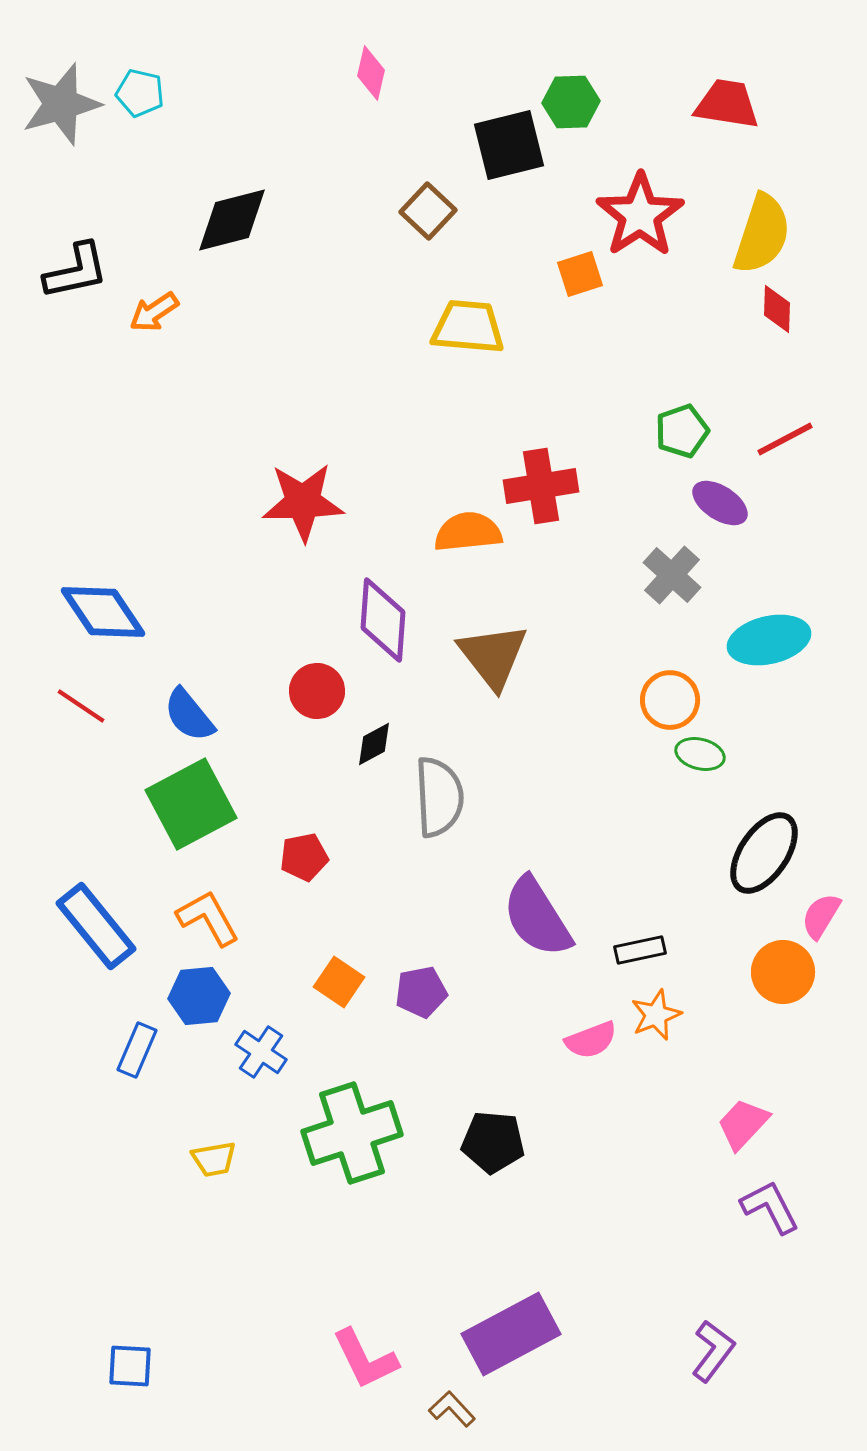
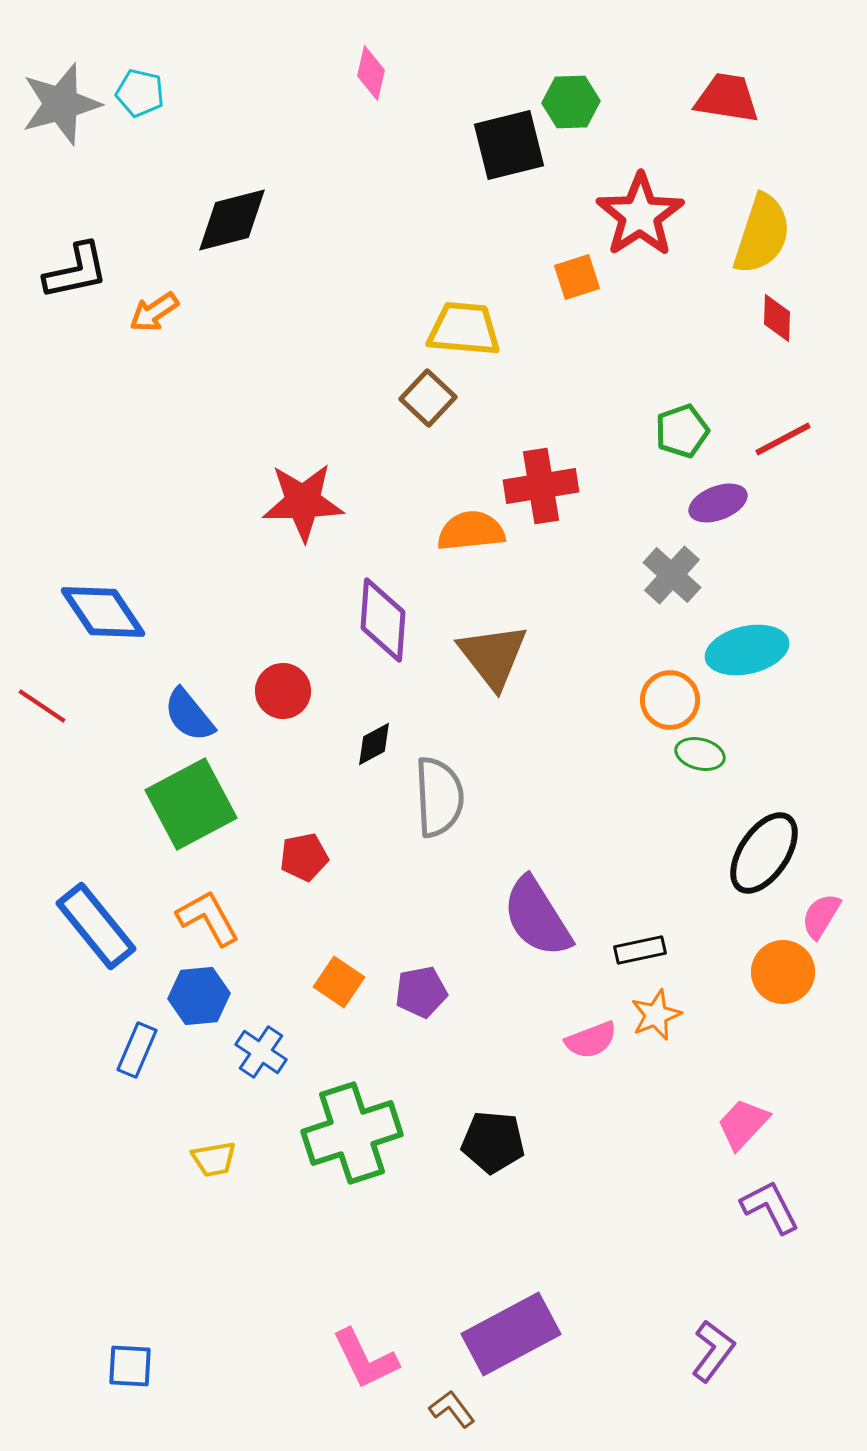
red trapezoid at (727, 104): moved 6 px up
brown square at (428, 211): moved 187 px down
orange square at (580, 274): moved 3 px left, 3 px down
red diamond at (777, 309): moved 9 px down
yellow trapezoid at (468, 327): moved 4 px left, 2 px down
red line at (785, 439): moved 2 px left
purple ellipse at (720, 503): moved 2 px left; rotated 54 degrees counterclockwise
orange semicircle at (468, 532): moved 3 px right, 1 px up
cyan ellipse at (769, 640): moved 22 px left, 10 px down
red circle at (317, 691): moved 34 px left
red line at (81, 706): moved 39 px left
brown L-shape at (452, 1409): rotated 6 degrees clockwise
